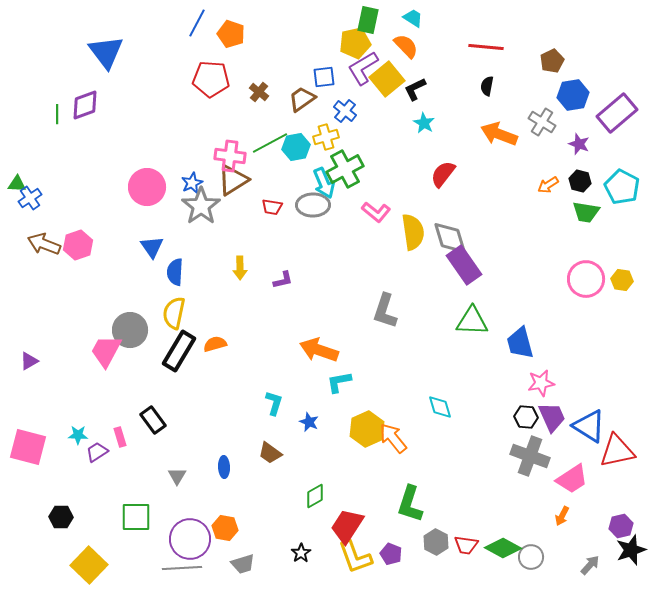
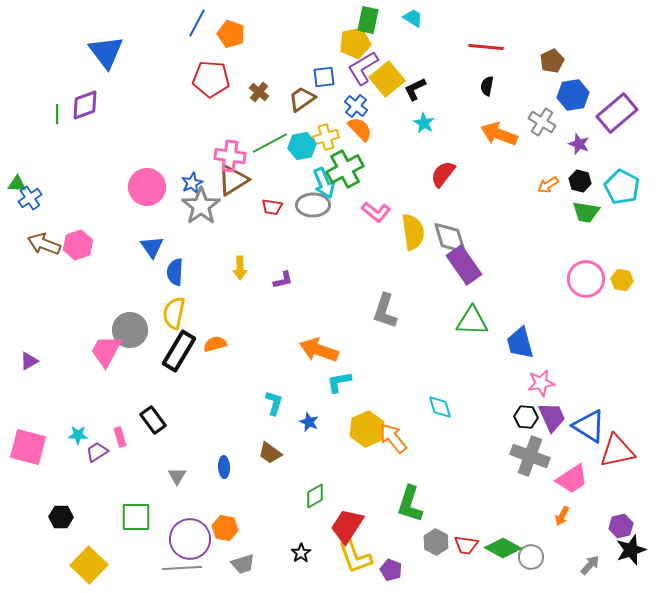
orange semicircle at (406, 46): moved 46 px left, 83 px down
blue cross at (345, 111): moved 11 px right, 5 px up
cyan hexagon at (296, 147): moved 6 px right, 1 px up
purple pentagon at (391, 554): moved 16 px down
